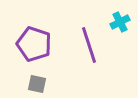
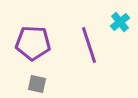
cyan cross: rotated 12 degrees counterclockwise
purple pentagon: moved 1 px left, 1 px up; rotated 16 degrees counterclockwise
